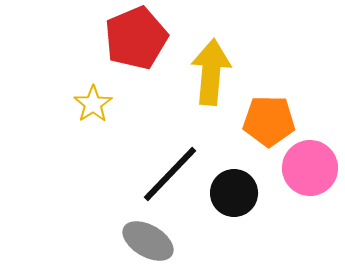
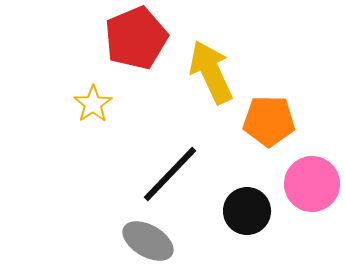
yellow arrow: rotated 30 degrees counterclockwise
pink circle: moved 2 px right, 16 px down
black circle: moved 13 px right, 18 px down
